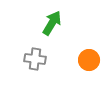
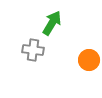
gray cross: moved 2 px left, 9 px up
